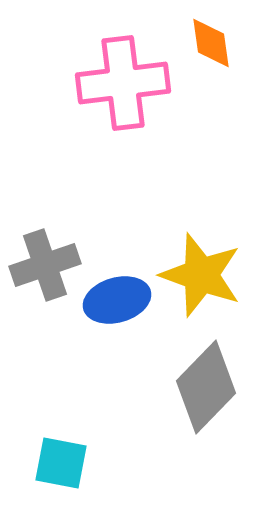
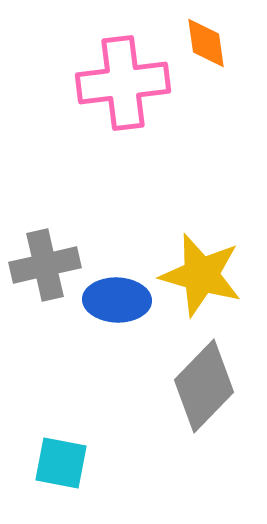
orange diamond: moved 5 px left
gray cross: rotated 6 degrees clockwise
yellow star: rotated 4 degrees counterclockwise
blue ellipse: rotated 18 degrees clockwise
gray diamond: moved 2 px left, 1 px up
